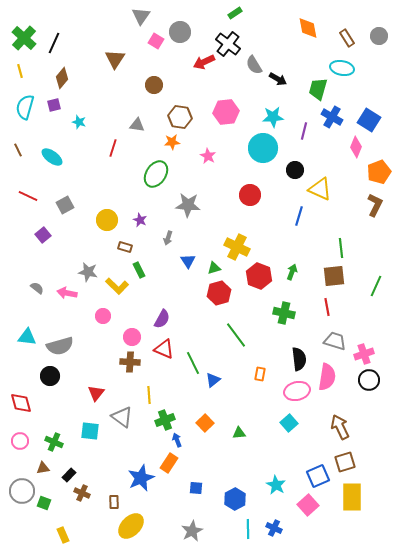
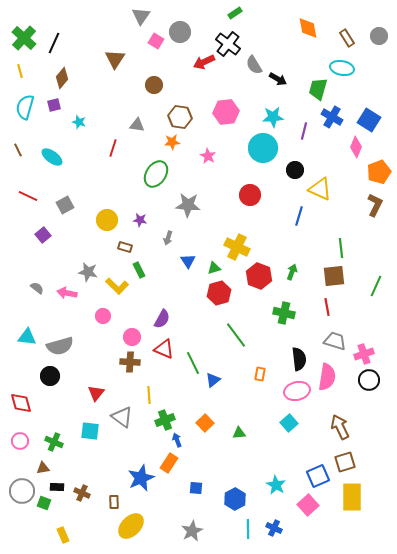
purple star at (140, 220): rotated 16 degrees counterclockwise
black rectangle at (69, 475): moved 12 px left, 12 px down; rotated 48 degrees clockwise
